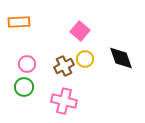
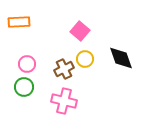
brown cross: moved 3 px down
